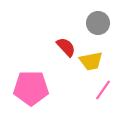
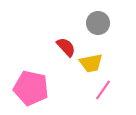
yellow trapezoid: moved 2 px down
pink pentagon: rotated 12 degrees clockwise
